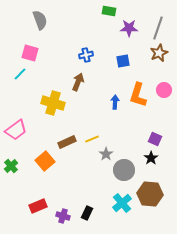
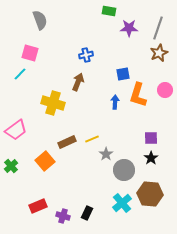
blue square: moved 13 px down
pink circle: moved 1 px right
purple square: moved 4 px left, 1 px up; rotated 24 degrees counterclockwise
